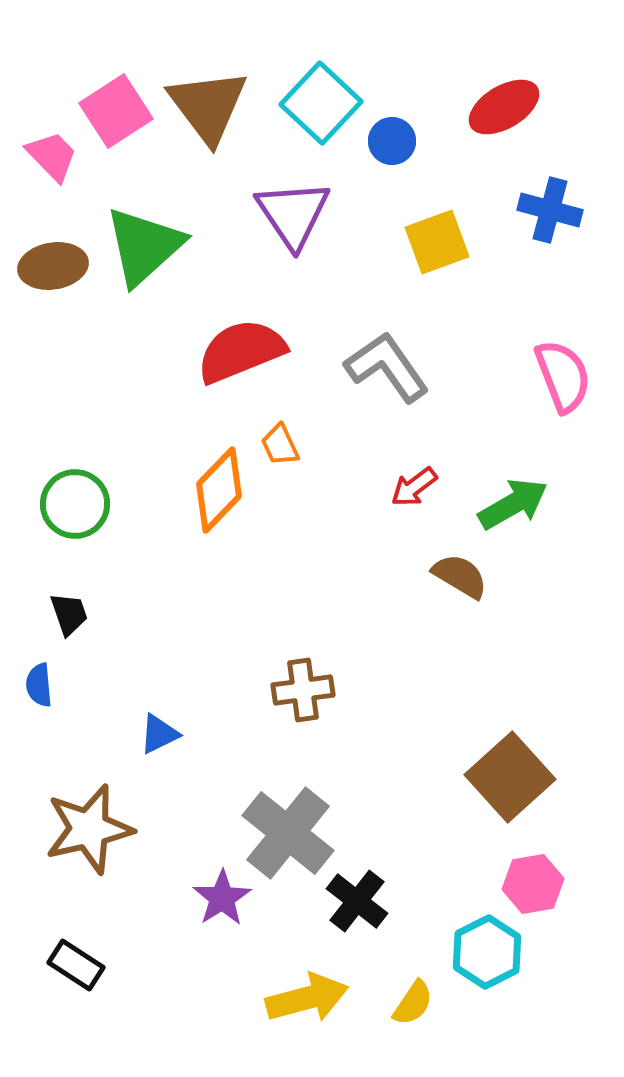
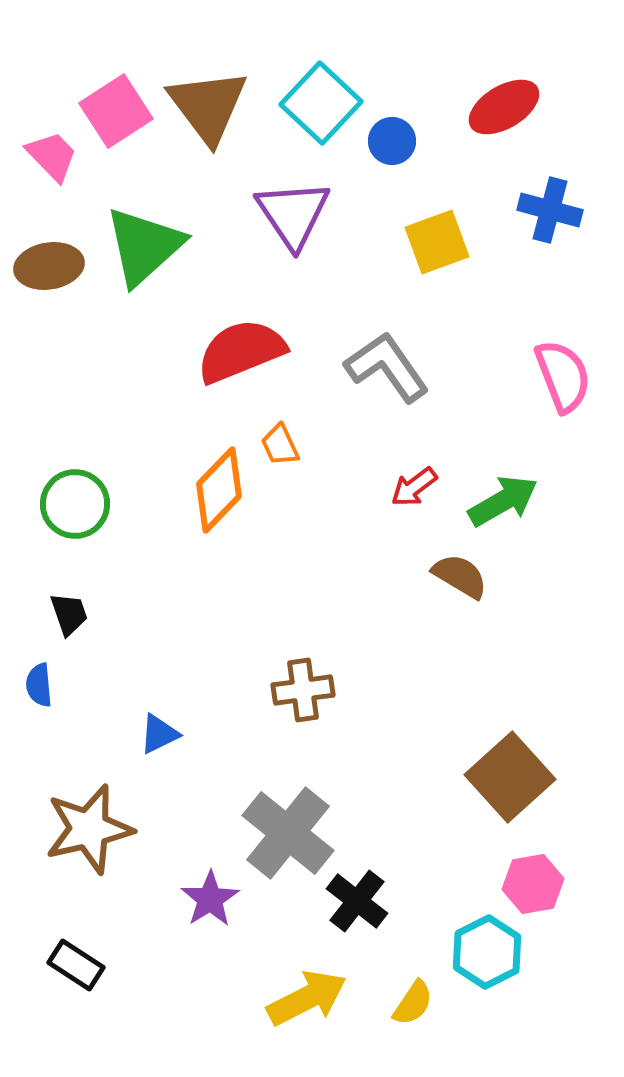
brown ellipse: moved 4 px left
green arrow: moved 10 px left, 3 px up
purple star: moved 12 px left, 1 px down
yellow arrow: rotated 12 degrees counterclockwise
